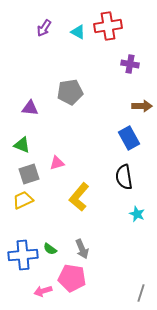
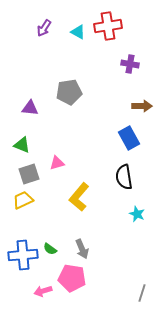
gray pentagon: moved 1 px left
gray line: moved 1 px right
